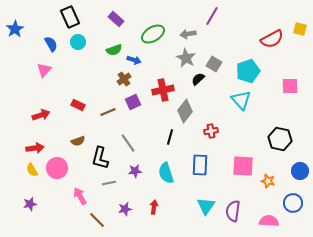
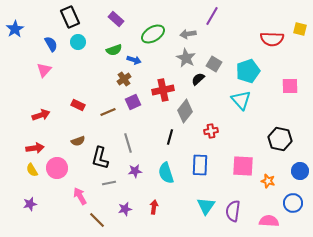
red semicircle at (272, 39): rotated 30 degrees clockwise
gray line at (128, 143): rotated 18 degrees clockwise
